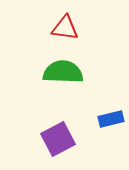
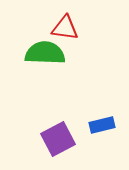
green semicircle: moved 18 px left, 19 px up
blue rectangle: moved 9 px left, 6 px down
